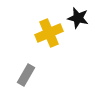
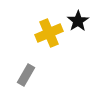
black star: moved 3 px down; rotated 25 degrees clockwise
